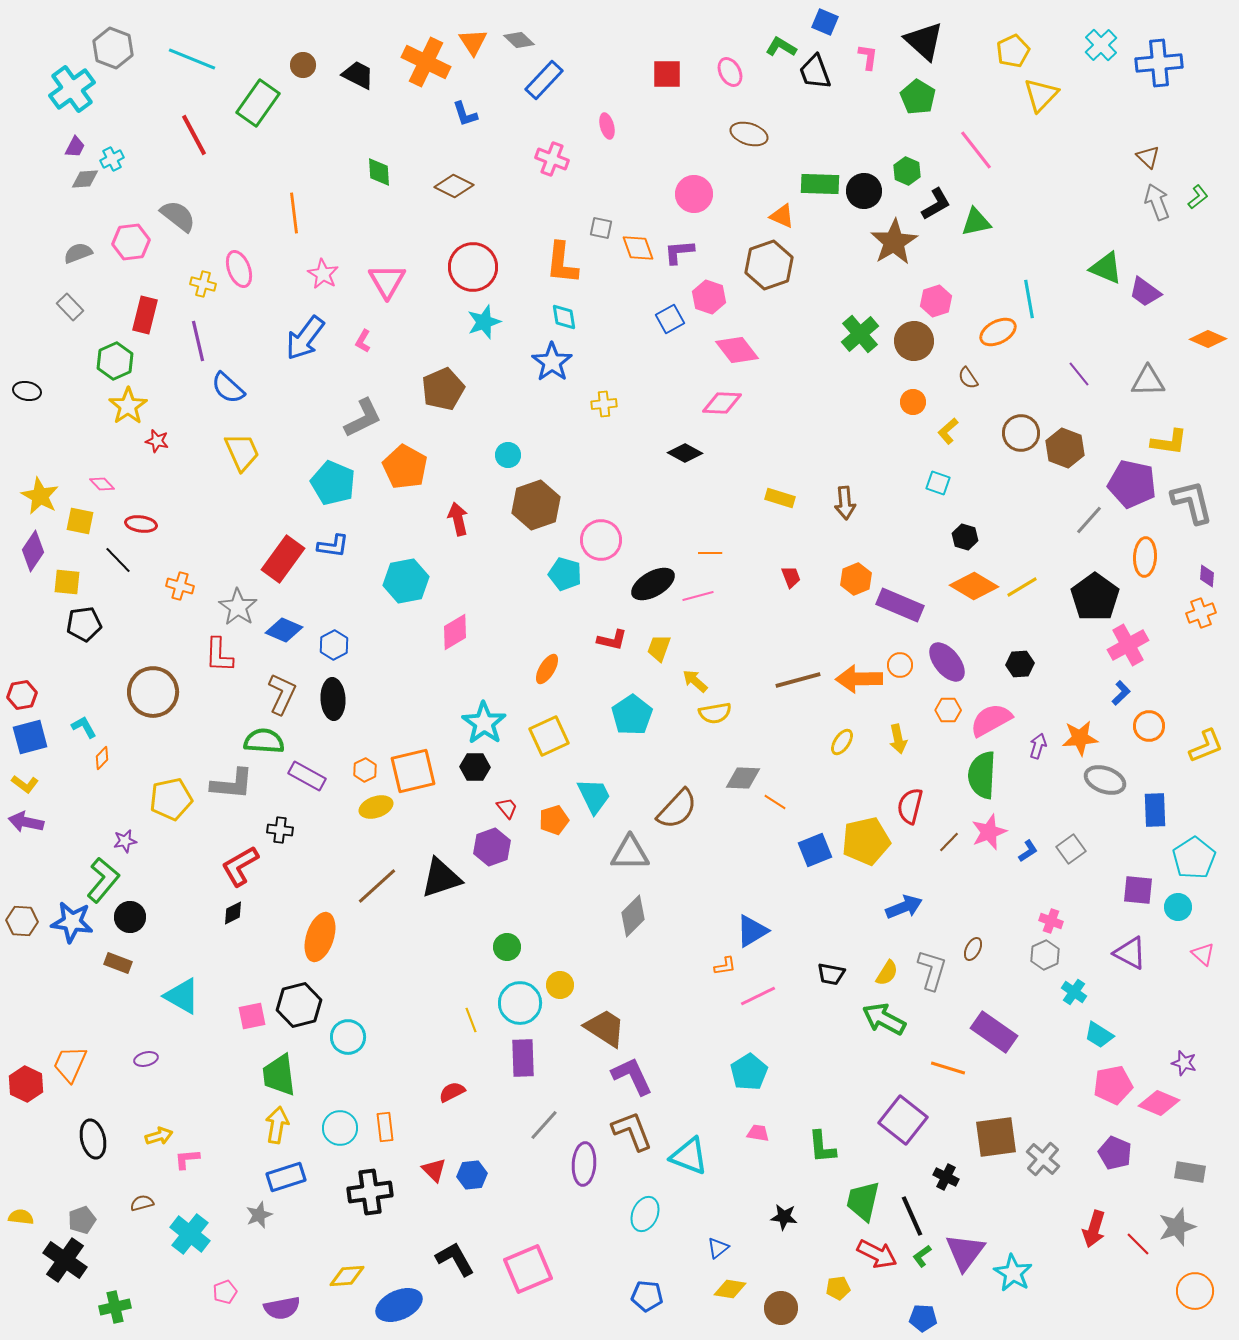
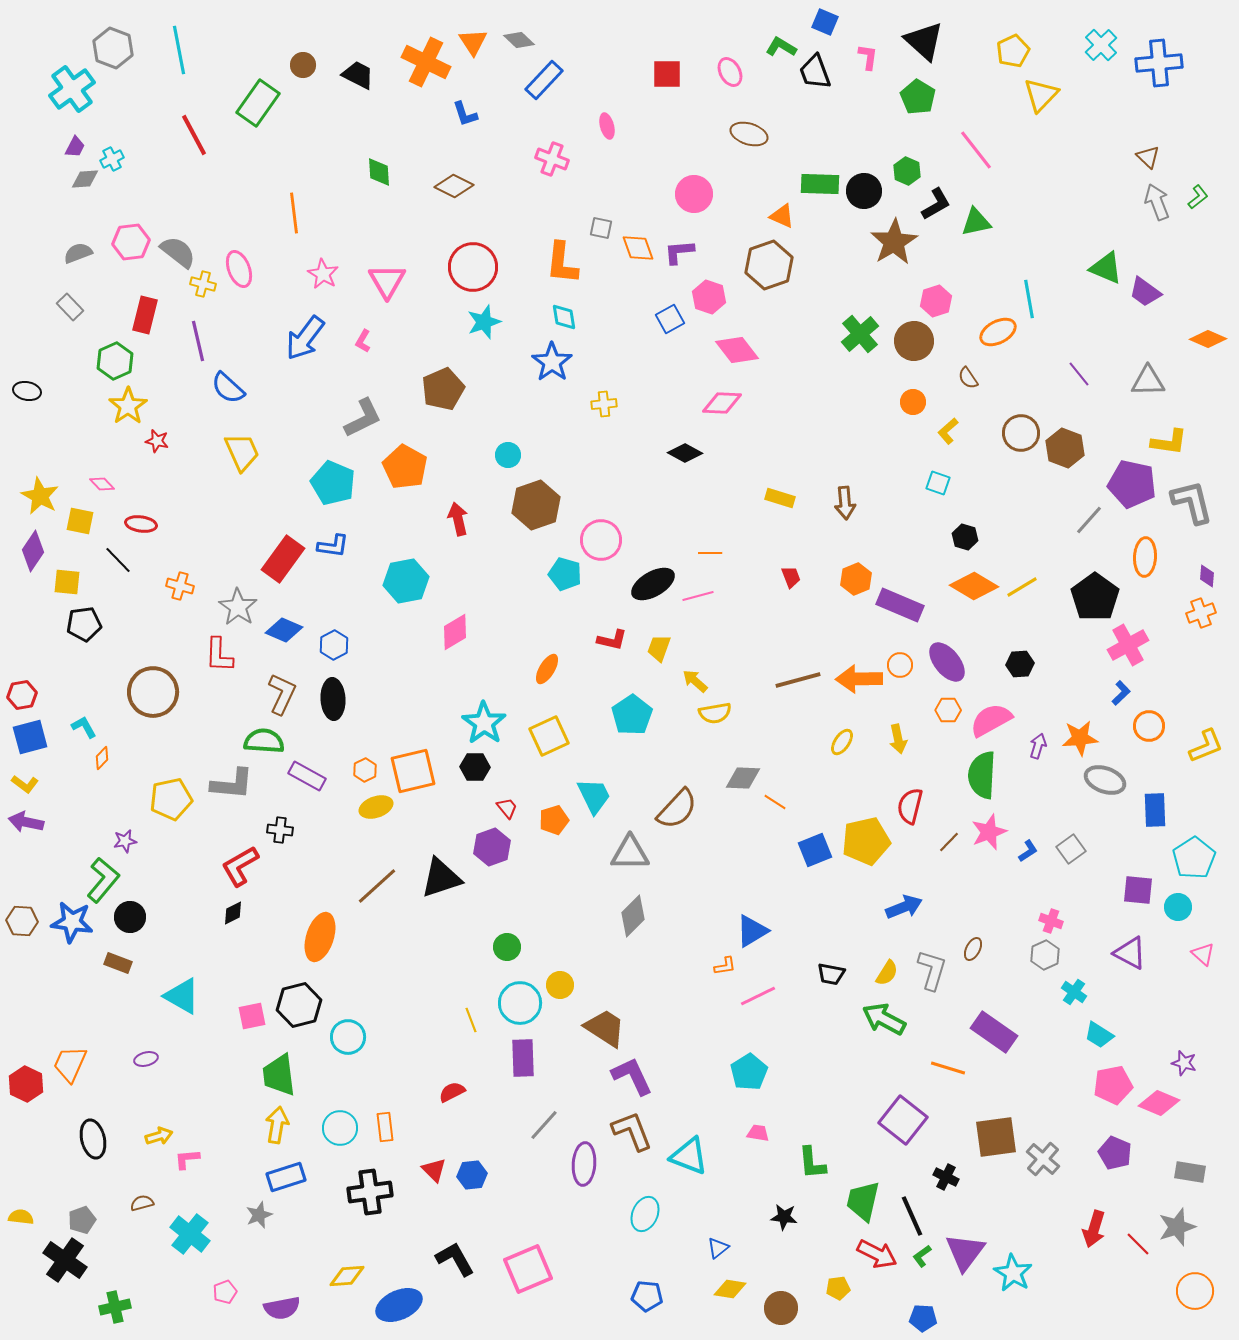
cyan line at (192, 59): moved 13 px left, 9 px up; rotated 57 degrees clockwise
gray semicircle at (178, 216): moved 36 px down
green L-shape at (822, 1147): moved 10 px left, 16 px down
